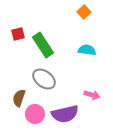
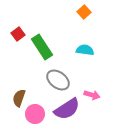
red square: rotated 24 degrees counterclockwise
green rectangle: moved 1 px left, 2 px down
cyan semicircle: moved 2 px left
gray ellipse: moved 14 px right, 1 px down
purple semicircle: moved 2 px right, 5 px up; rotated 20 degrees counterclockwise
